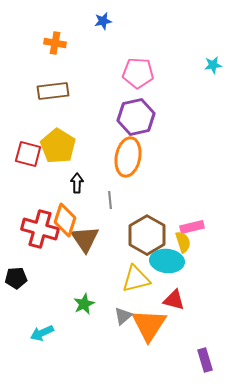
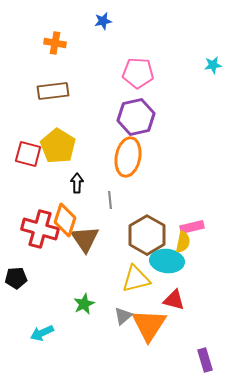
yellow semicircle: rotated 30 degrees clockwise
